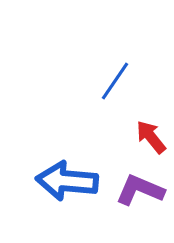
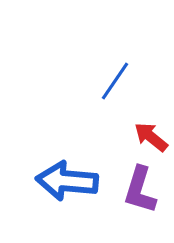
red arrow: rotated 12 degrees counterclockwise
purple L-shape: rotated 96 degrees counterclockwise
